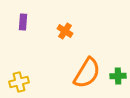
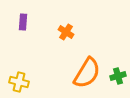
orange cross: moved 1 px right, 1 px down
green cross: rotated 14 degrees counterclockwise
yellow cross: rotated 30 degrees clockwise
